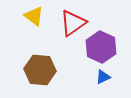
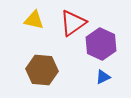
yellow triangle: moved 4 px down; rotated 25 degrees counterclockwise
purple hexagon: moved 3 px up
brown hexagon: moved 2 px right
